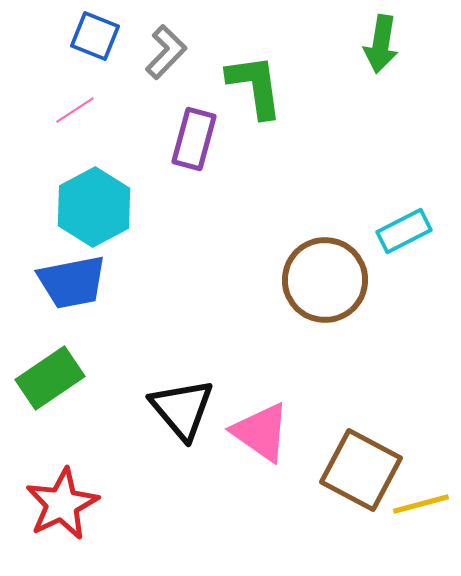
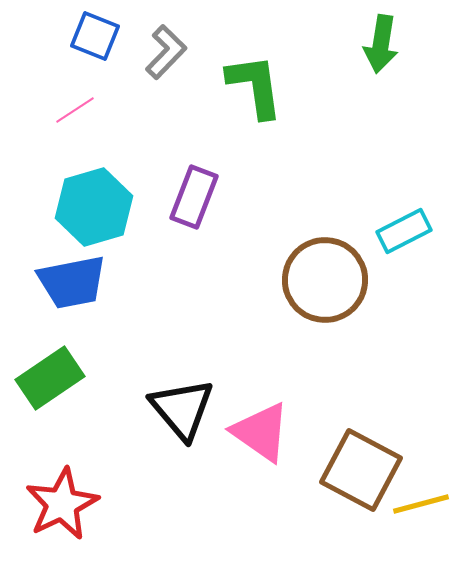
purple rectangle: moved 58 px down; rotated 6 degrees clockwise
cyan hexagon: rotated 12 degrees clockwise
